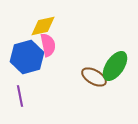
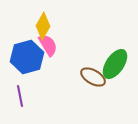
yellow diamond: rotated 48 degrees counterclockwise
pink semicircle: rotated 20 degrees counterclockwise
green ellipse: moved 2 px up
brown ellipse: moved 1 px left
